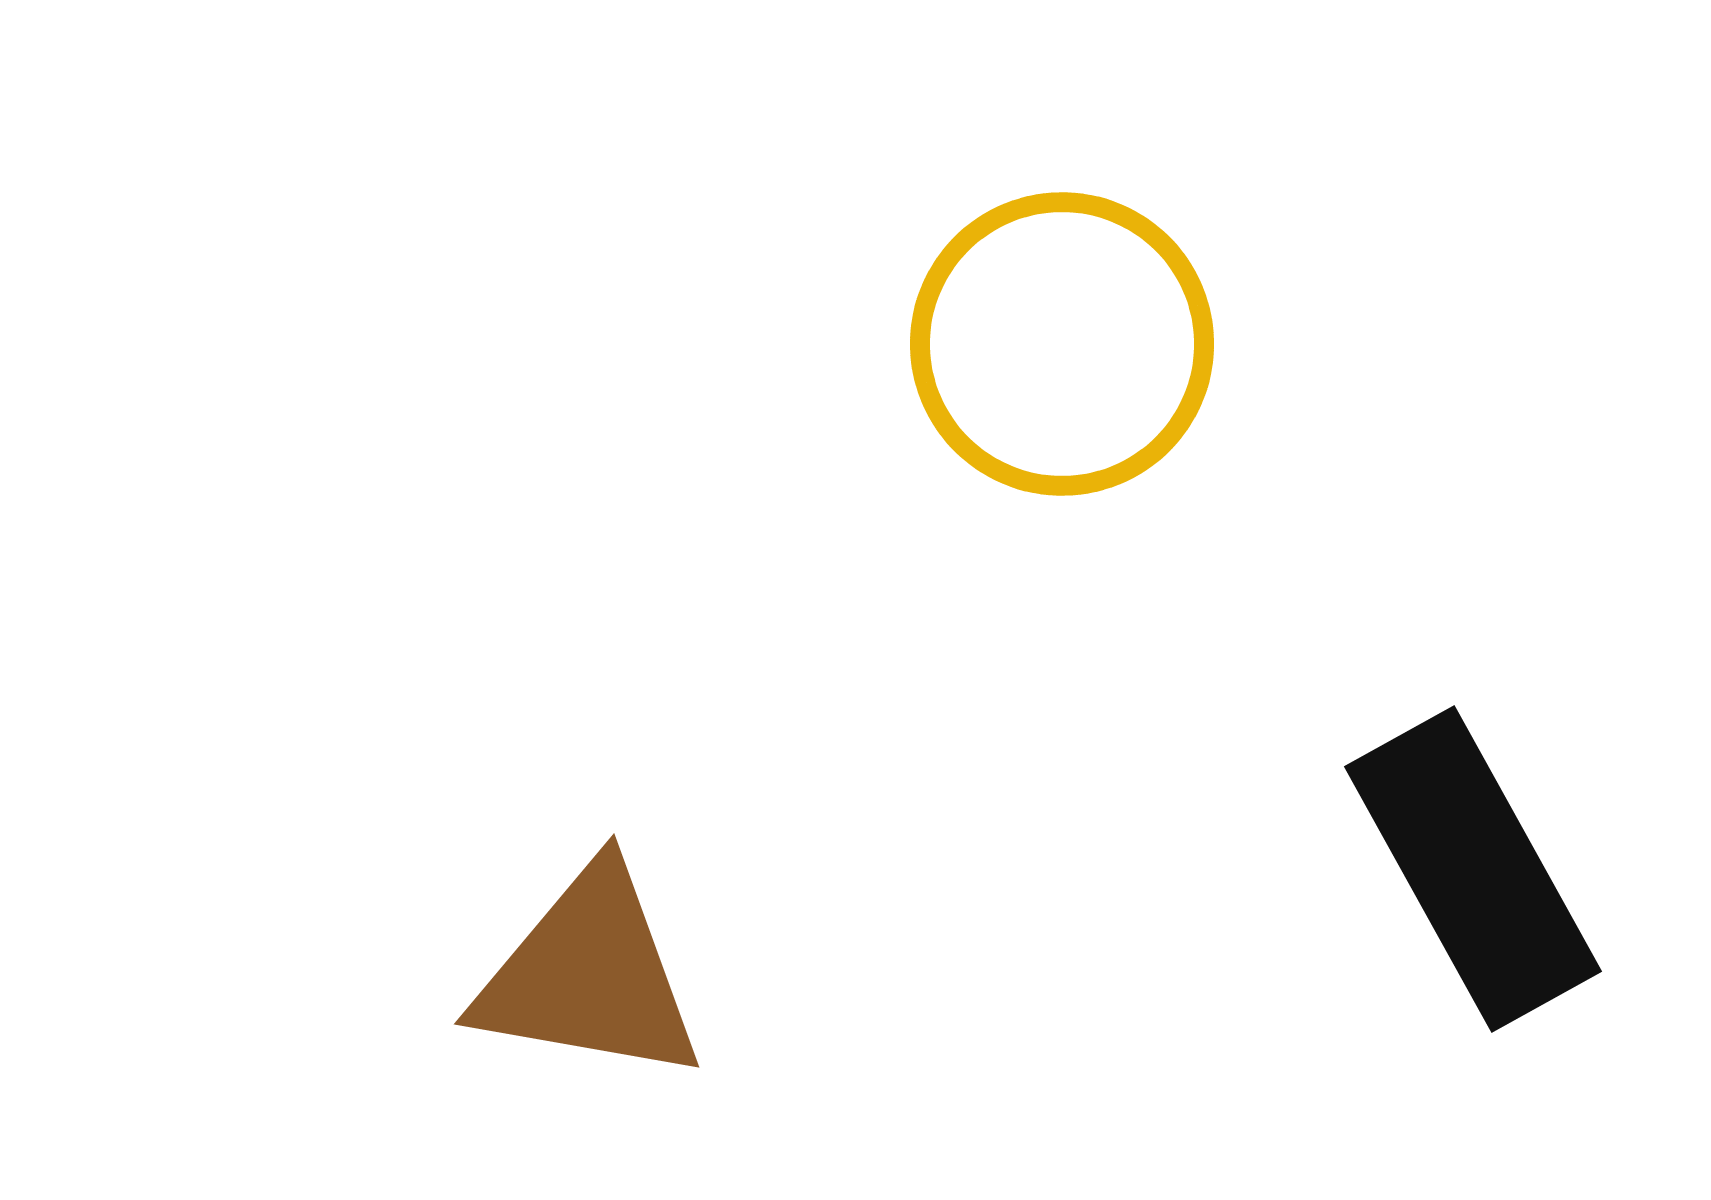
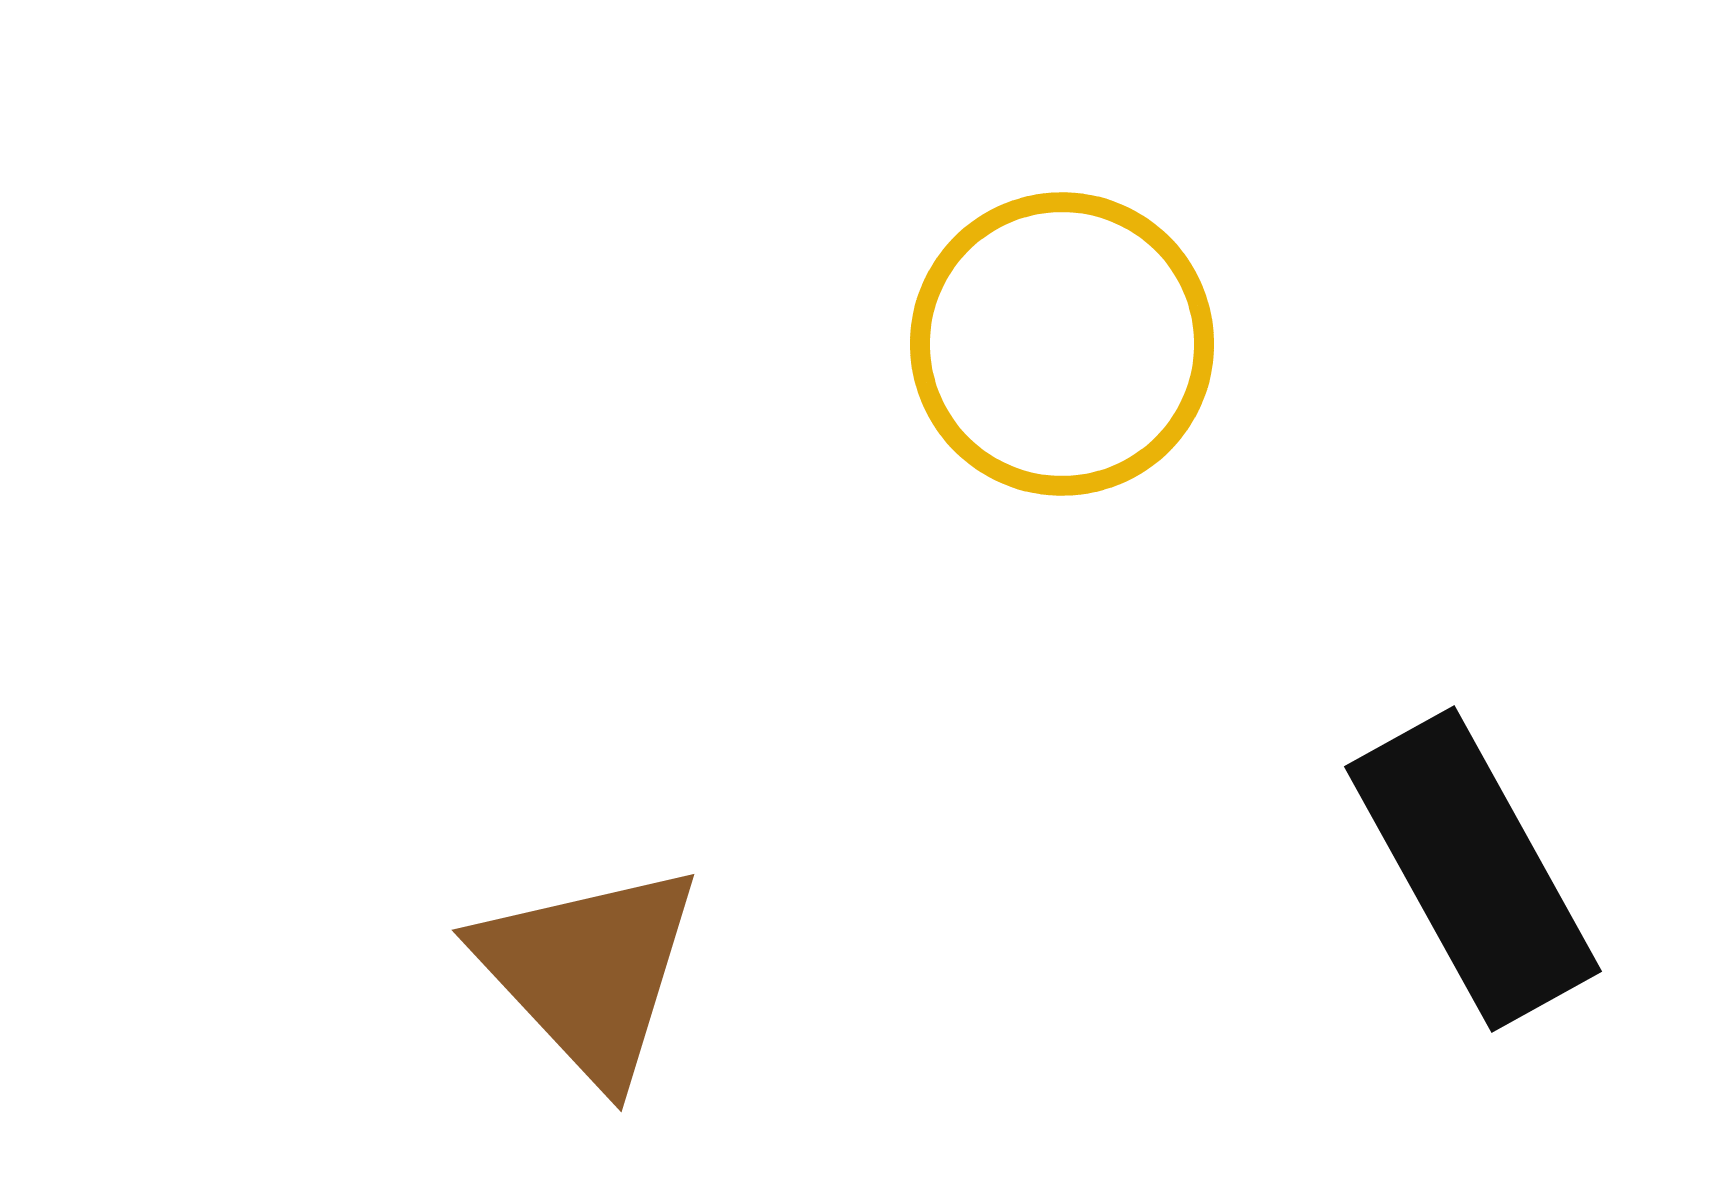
brown triangle: moved 3 px up; rotated 37 degrees clockwise
